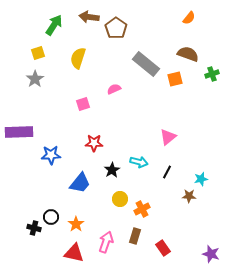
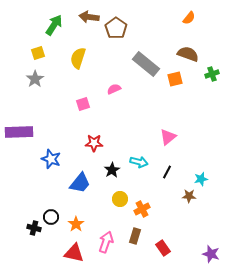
blue star: moved 4 px down; rotated 24 degrees clockwise
